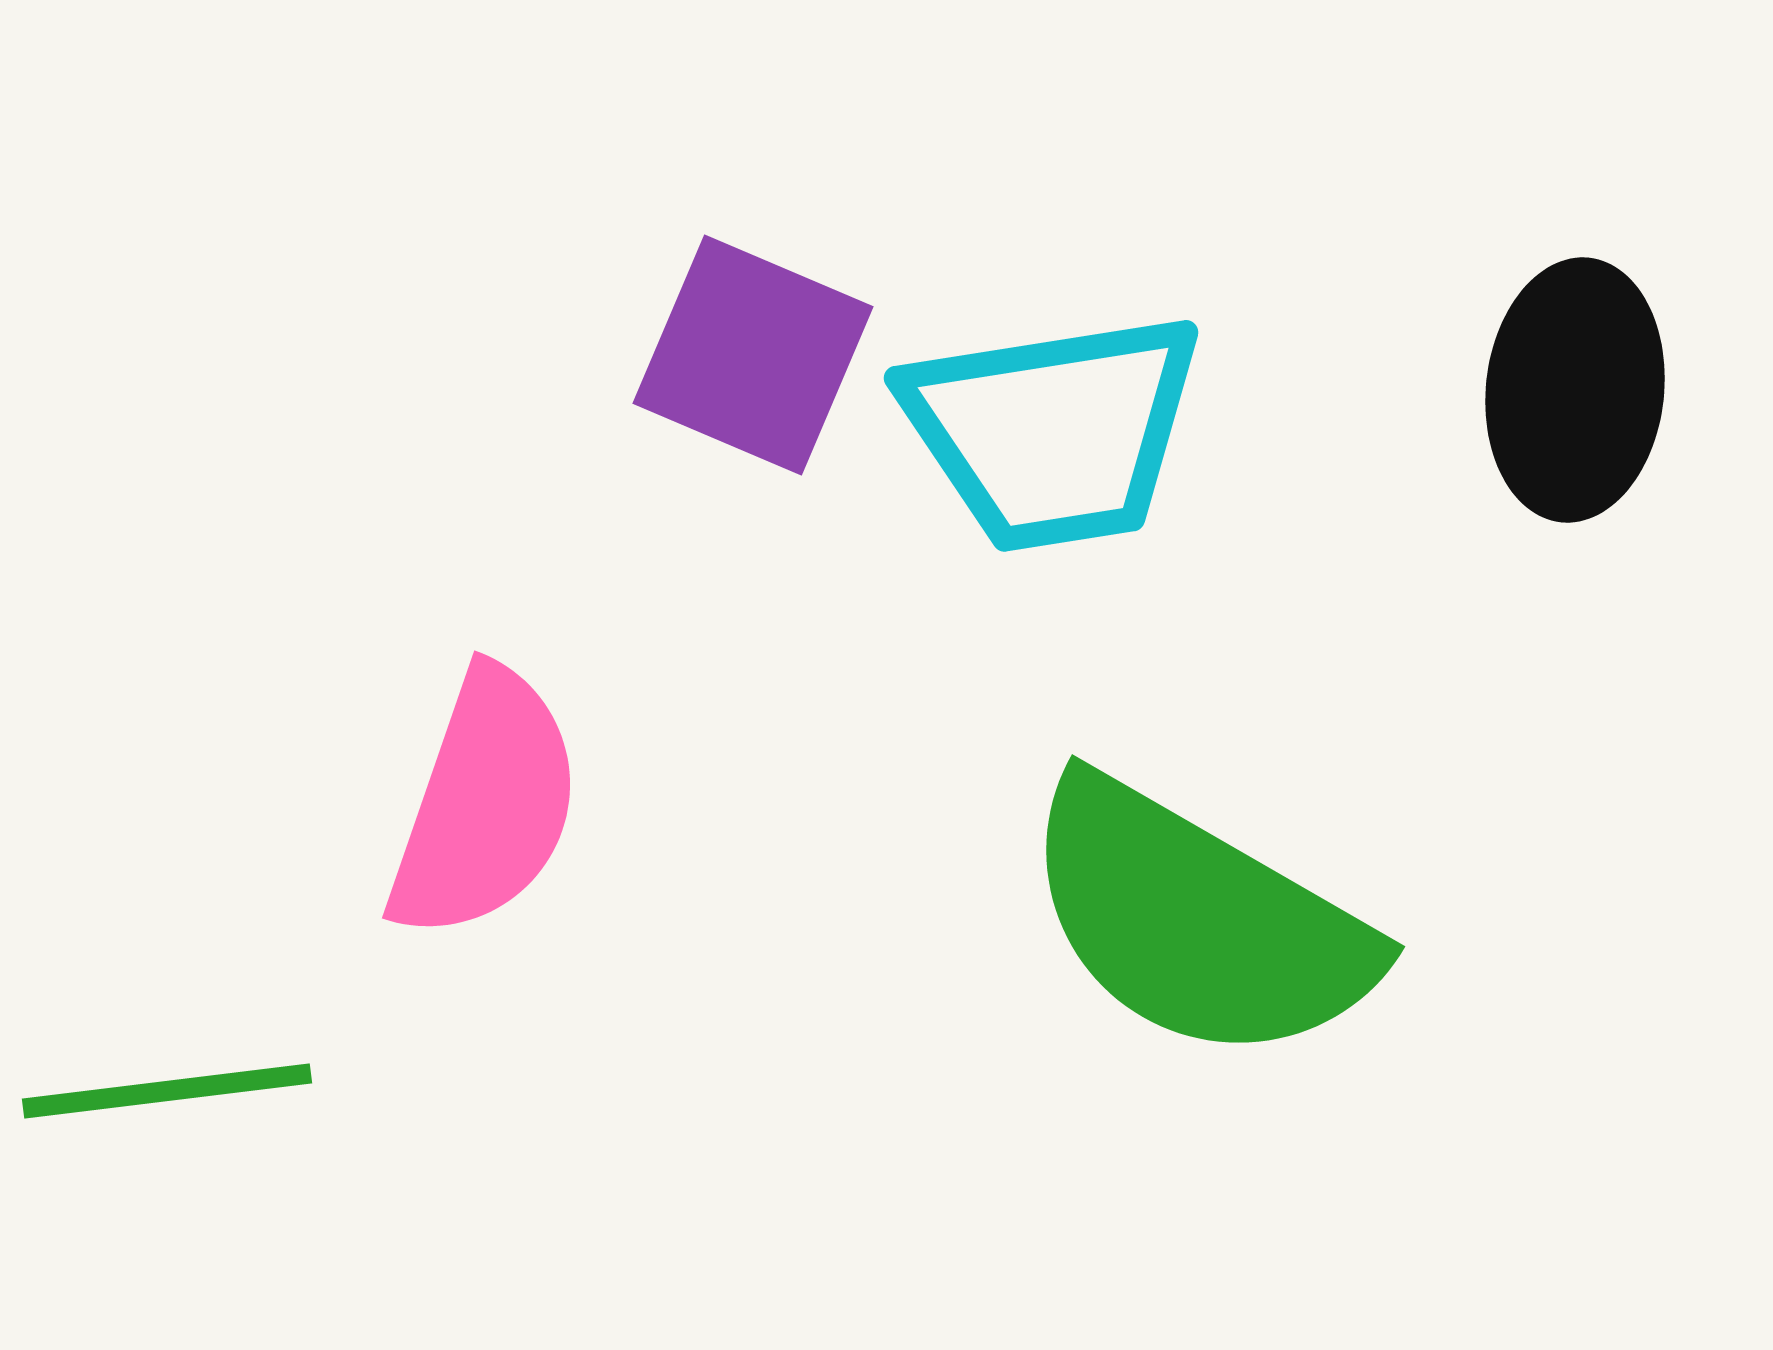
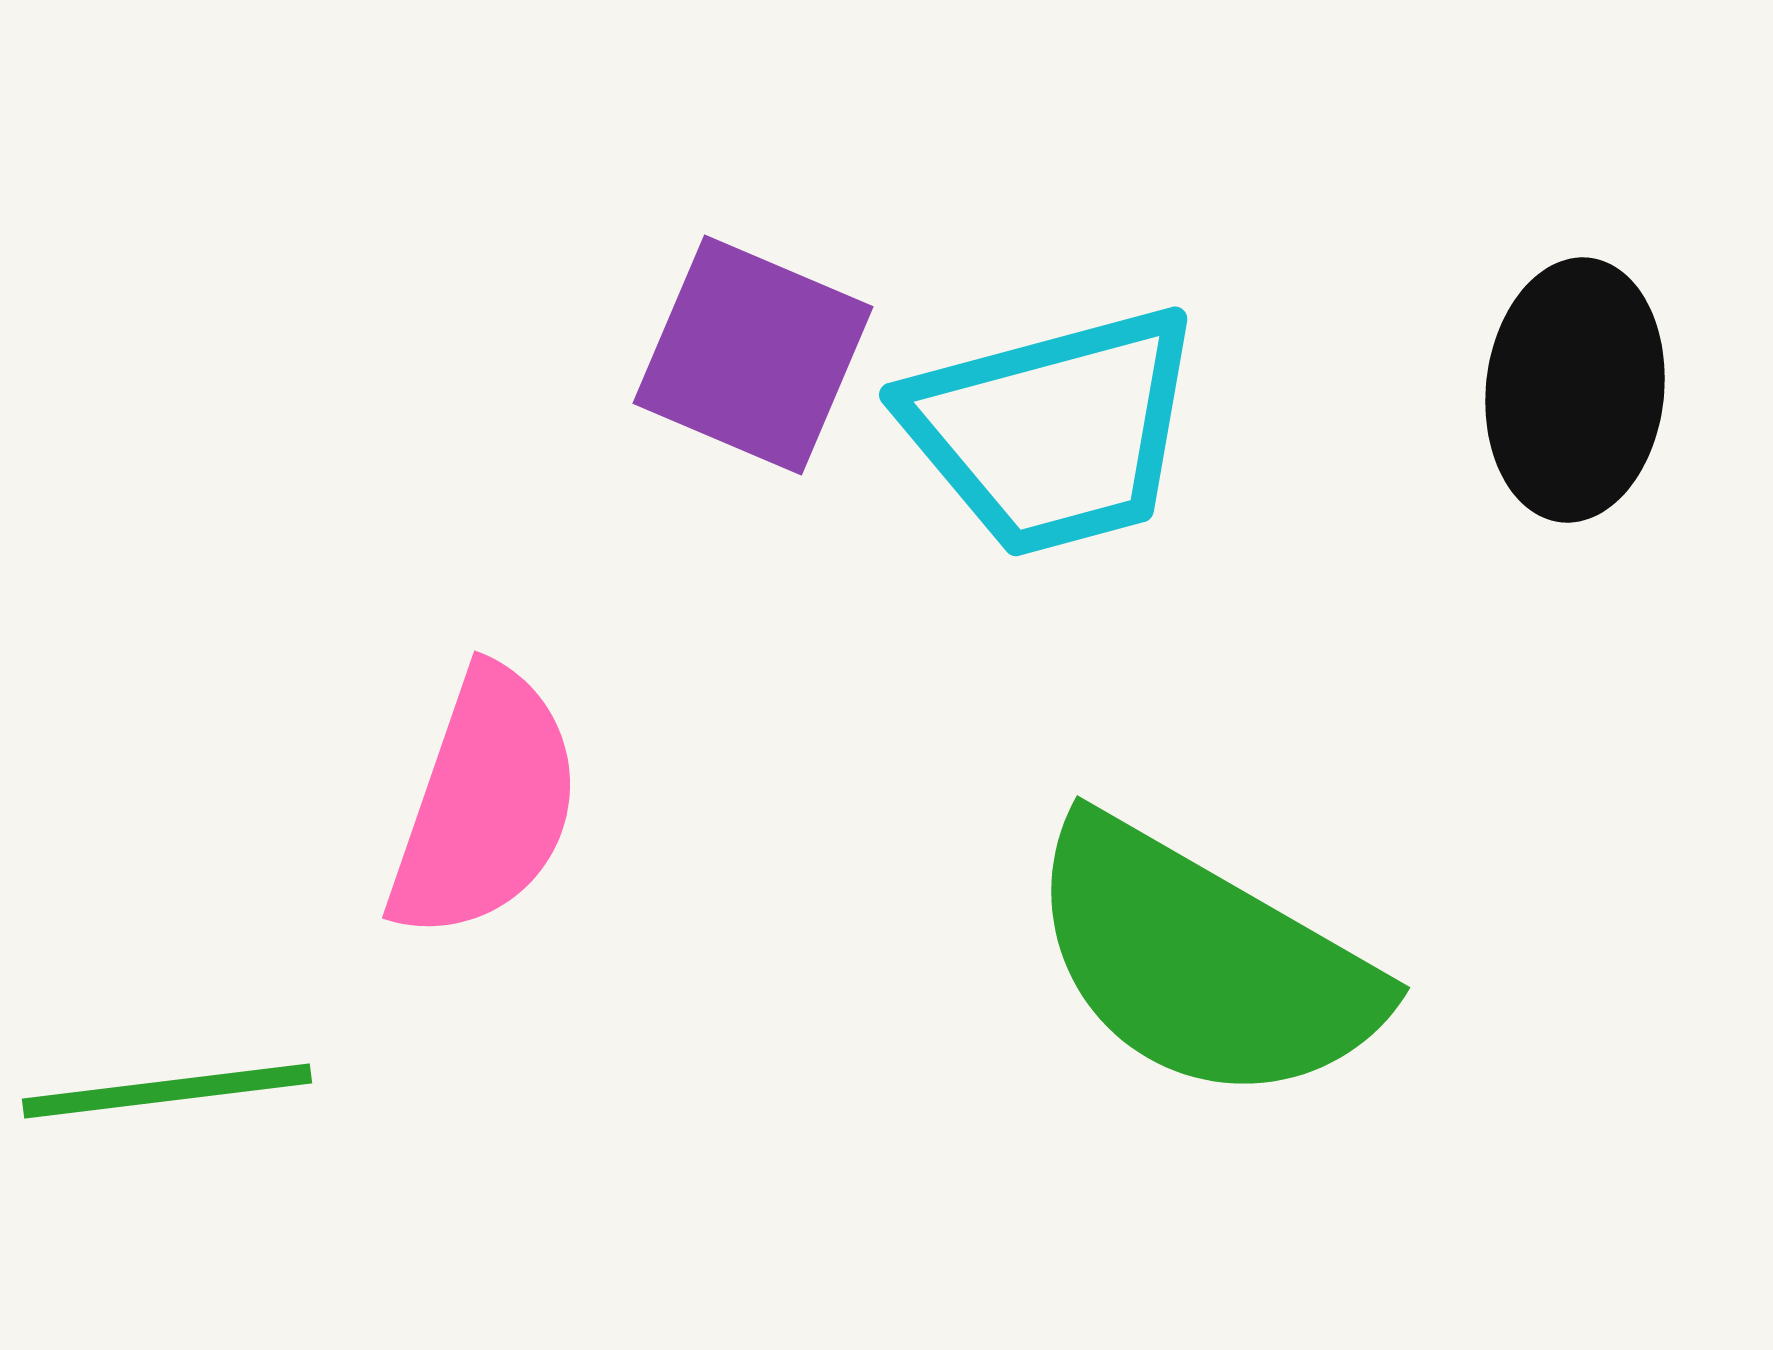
cyan trapezoid: rotated 6 degrees counterclockwise
green semicircle: moved 5 px right, 41 px down
